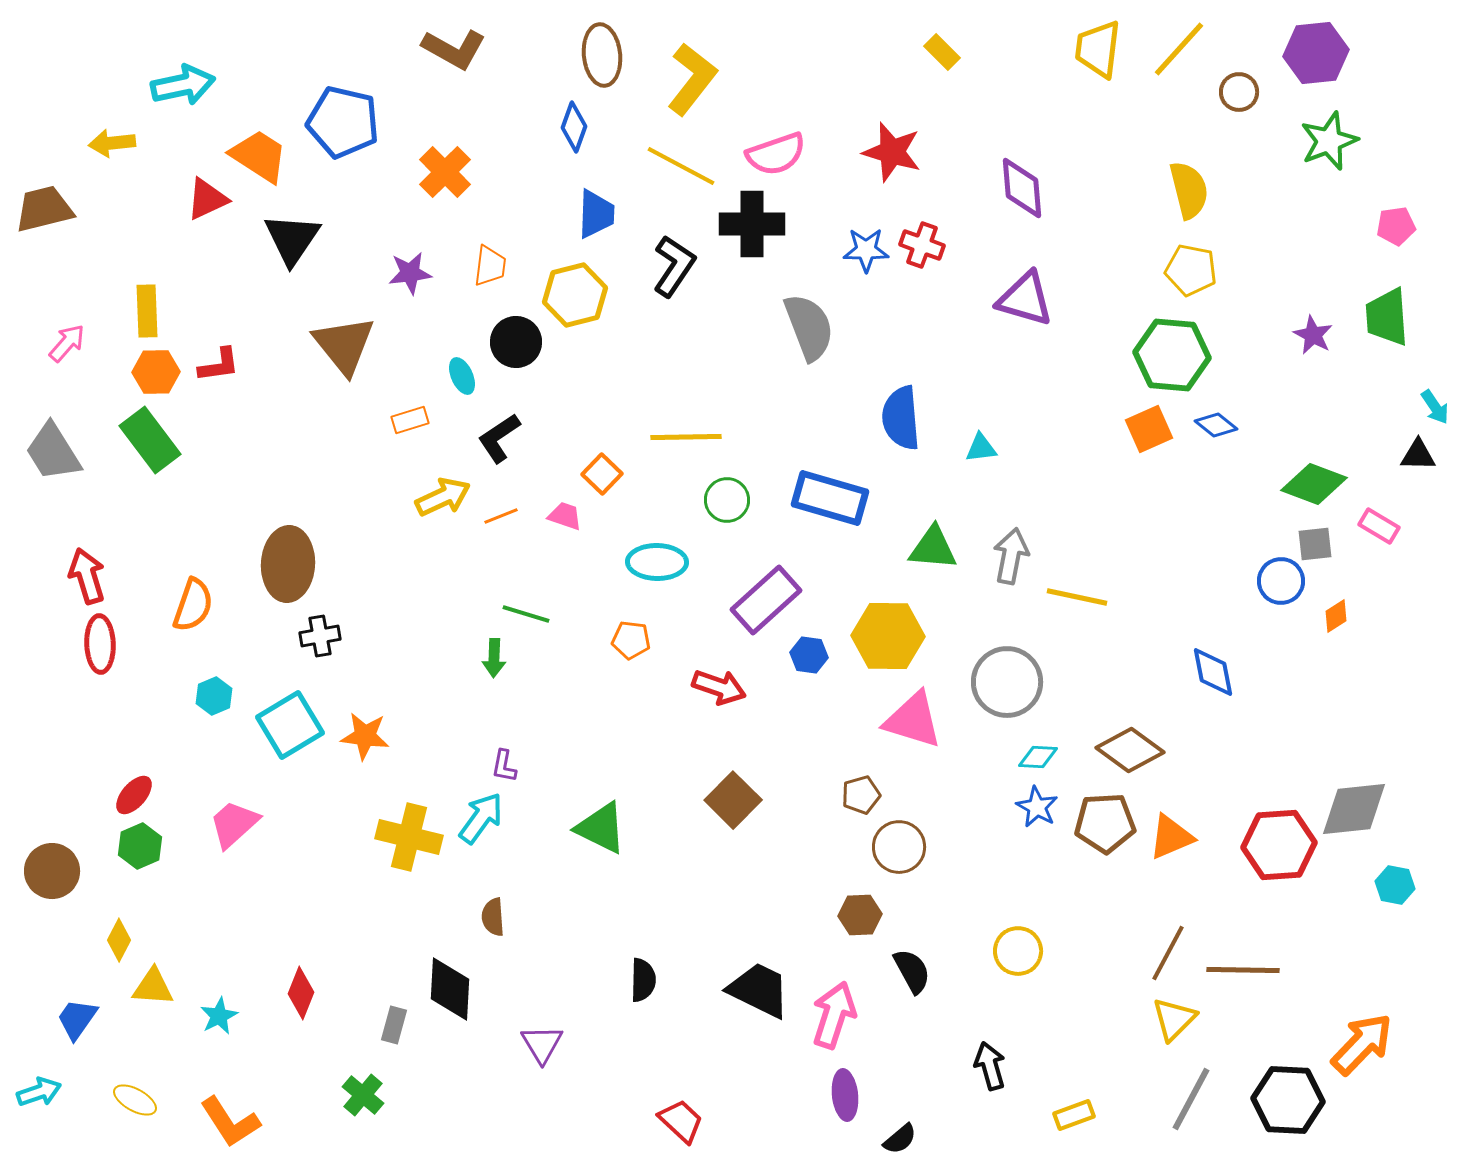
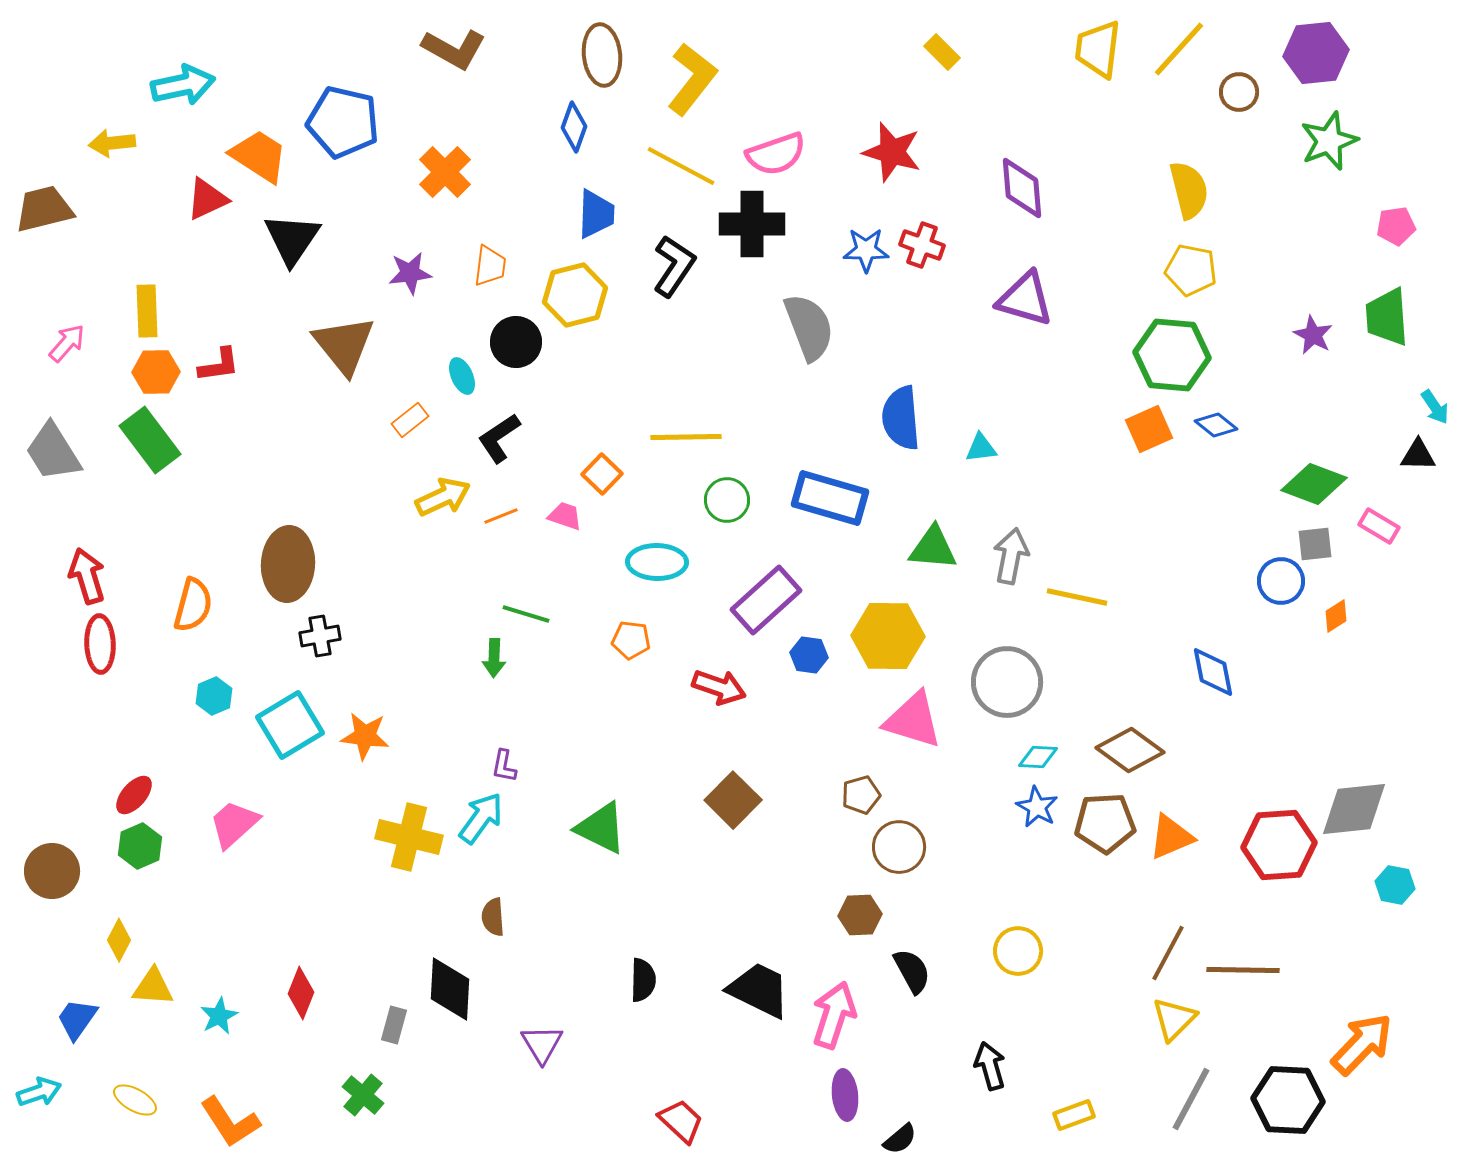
orange rectangle at (410, 420): rotated 21 degrees counterclockwise
orange semicircle at (193, 605): rotated 4 degrees counterclockwise
